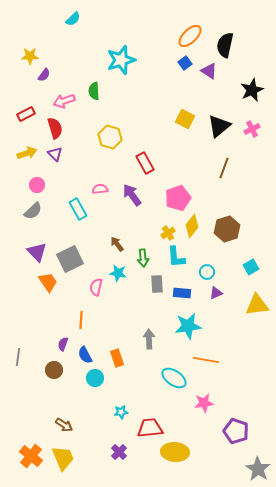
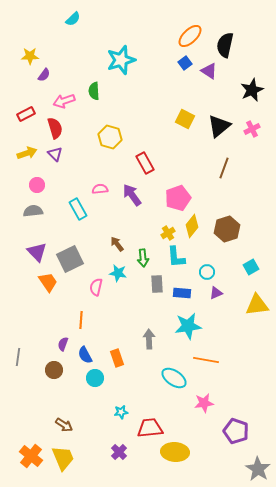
gray semicircle at (33, 211): rotated 144 degrees counterclockwise
